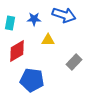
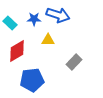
blue arrow: moved 6 px left
cyan rectangle: rotated 56 degrees counterclockwise
blue pentagon: rotated 15 degrees counterclockwise
